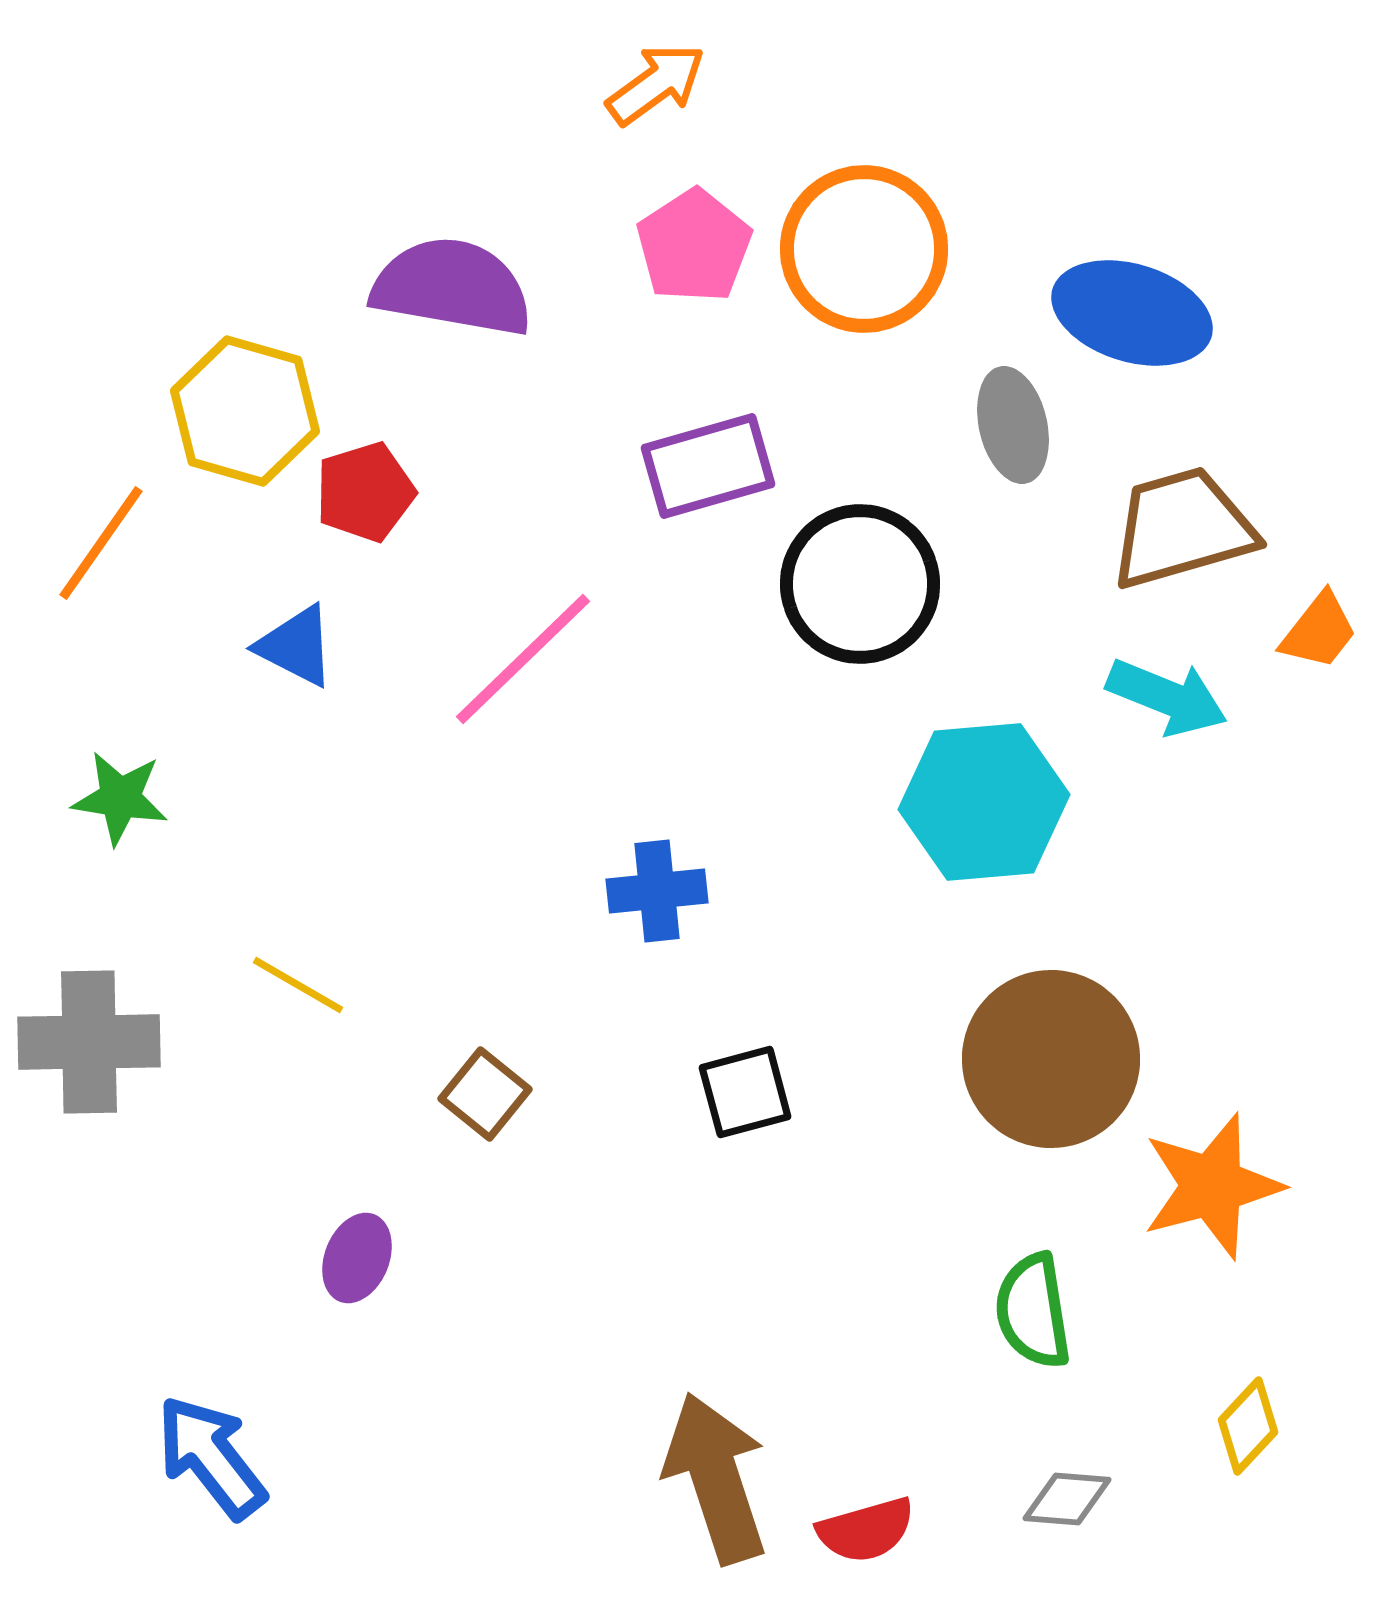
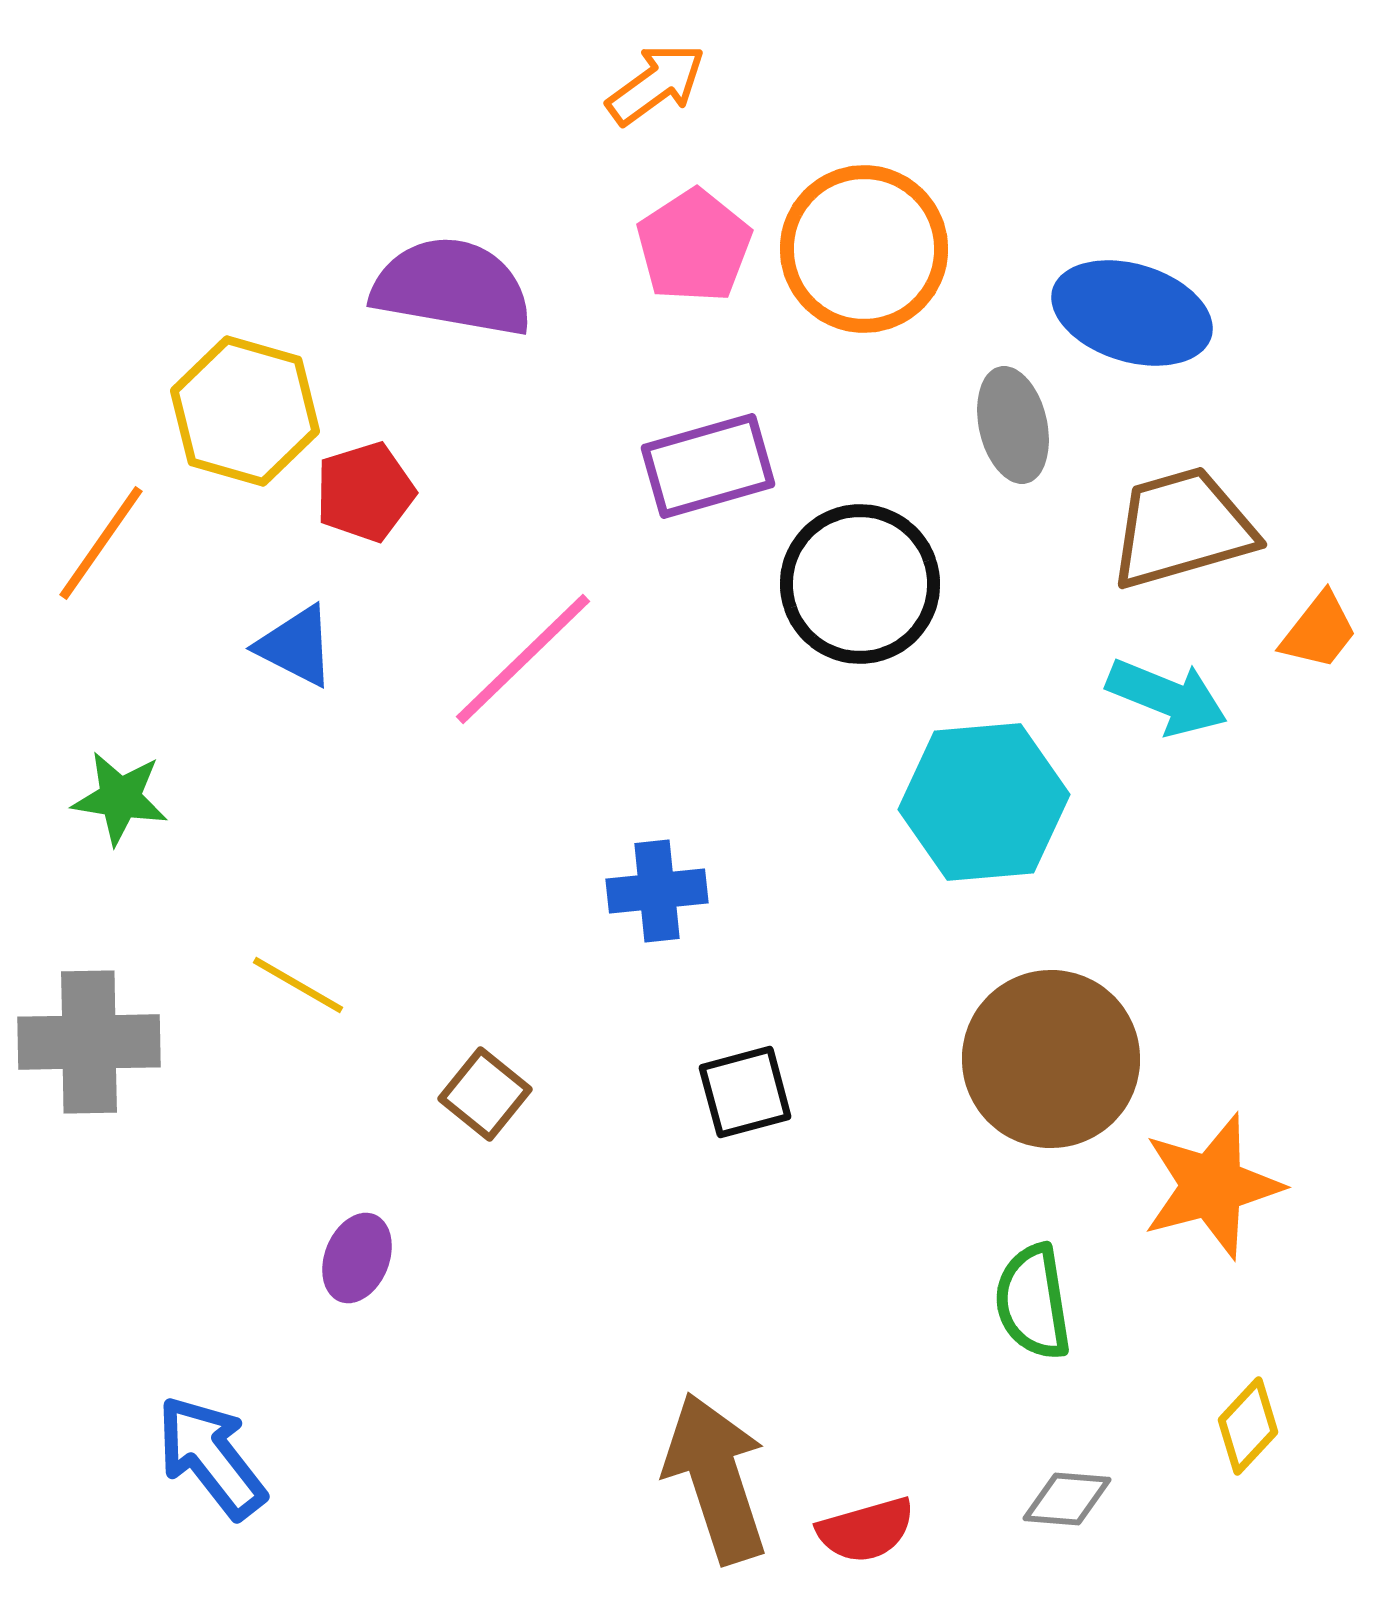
green semicircle: moved 9 px up
